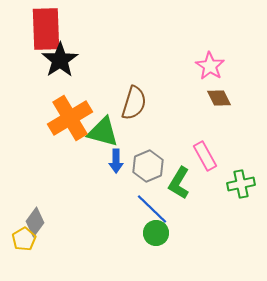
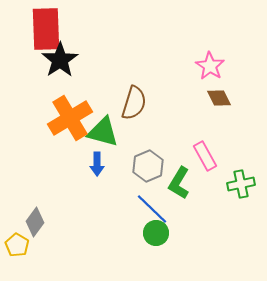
blue arrow: moved 19 px left, 3 px down
yellow pentagon: moved 7 px left, 6 px down; rotated 10 degrees counterclockwise
